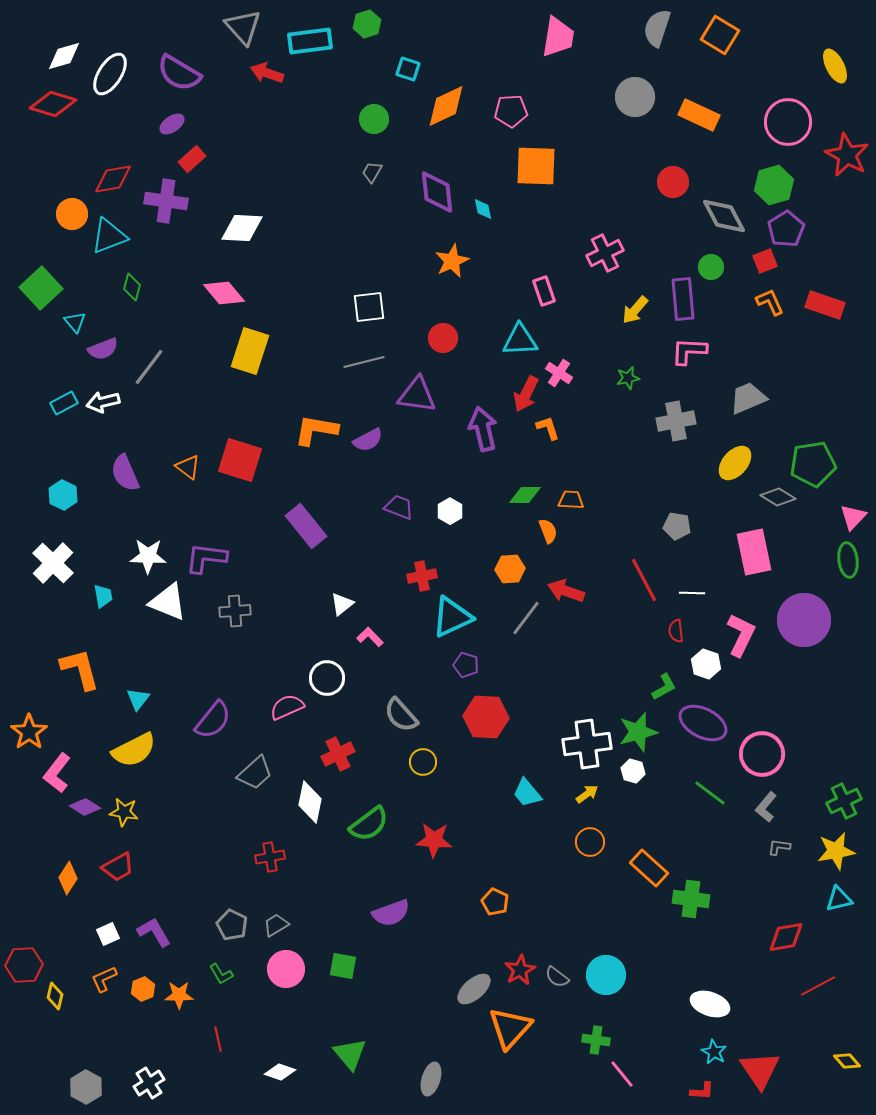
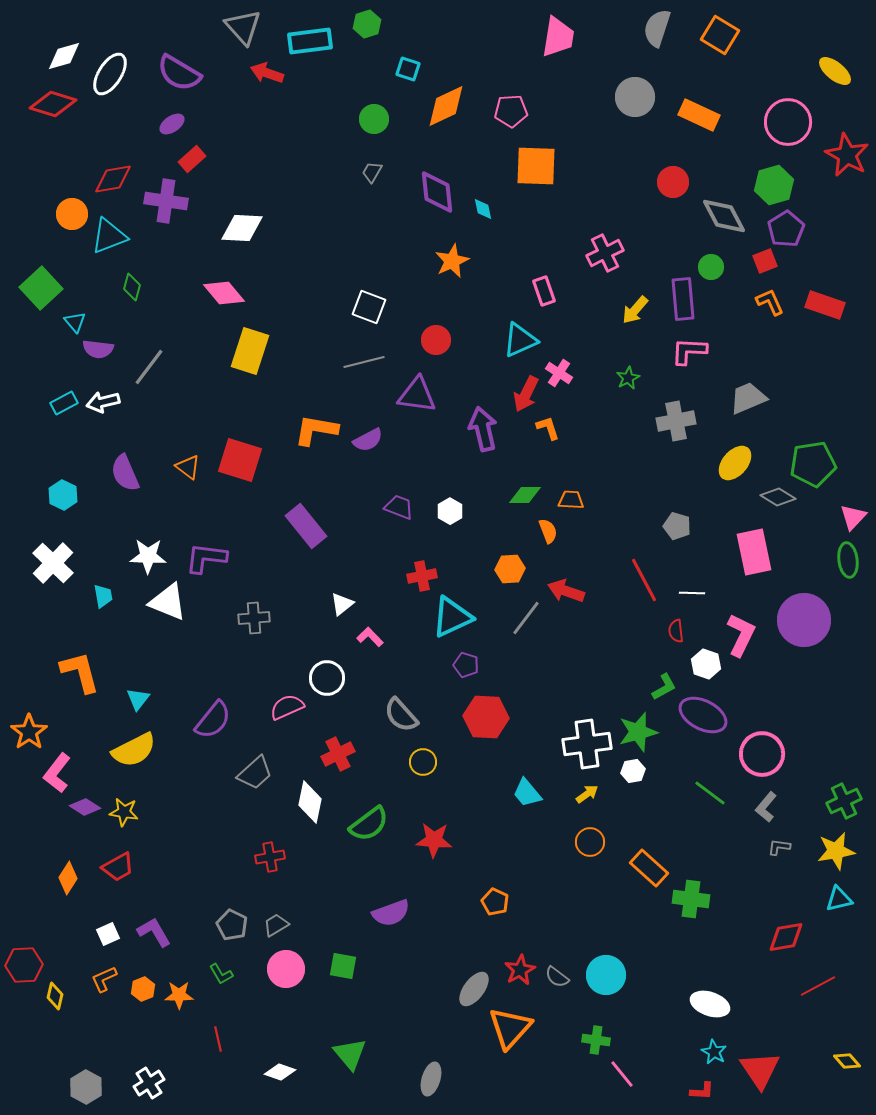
yellow ellipse at (835, 66): moved 5 px down; rotated 24 degrees counterclockwise
white square at (369, 307): rotated 28 degrees clockwise
red circle at (443, 338): moved 7 px left, 2 px down
cyan triangle at (520, 340): rotated 21 degrees counterclockwise
purple semicircle at (103, 349): moved 5 px left; rotated 28 degrees clockwise
green star at (628, 378): rotated 15 degrees counterclockwise
gray pentagon at (677, 526): rotated 8 degrees clockwise
gray cross at (235, 611): moved 19 px right, 7 px down
orange L-shape at (80, 669): moved 3 px down
purple ellipse at (703, 723): moved 8 px up
white hexagon at (633, 771): rotated 25 degrees counterclockwise
gray ellipse at (474, 989): rotated 12 degrees counterclockwise
